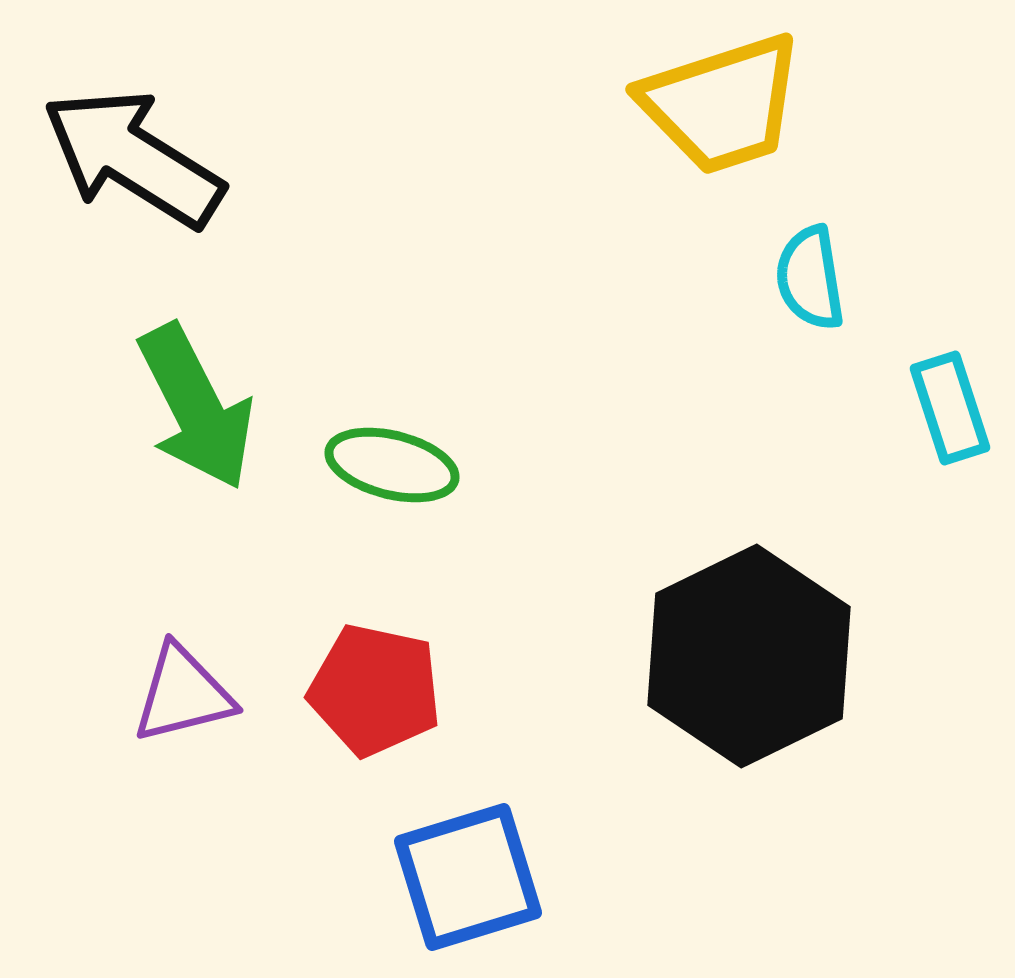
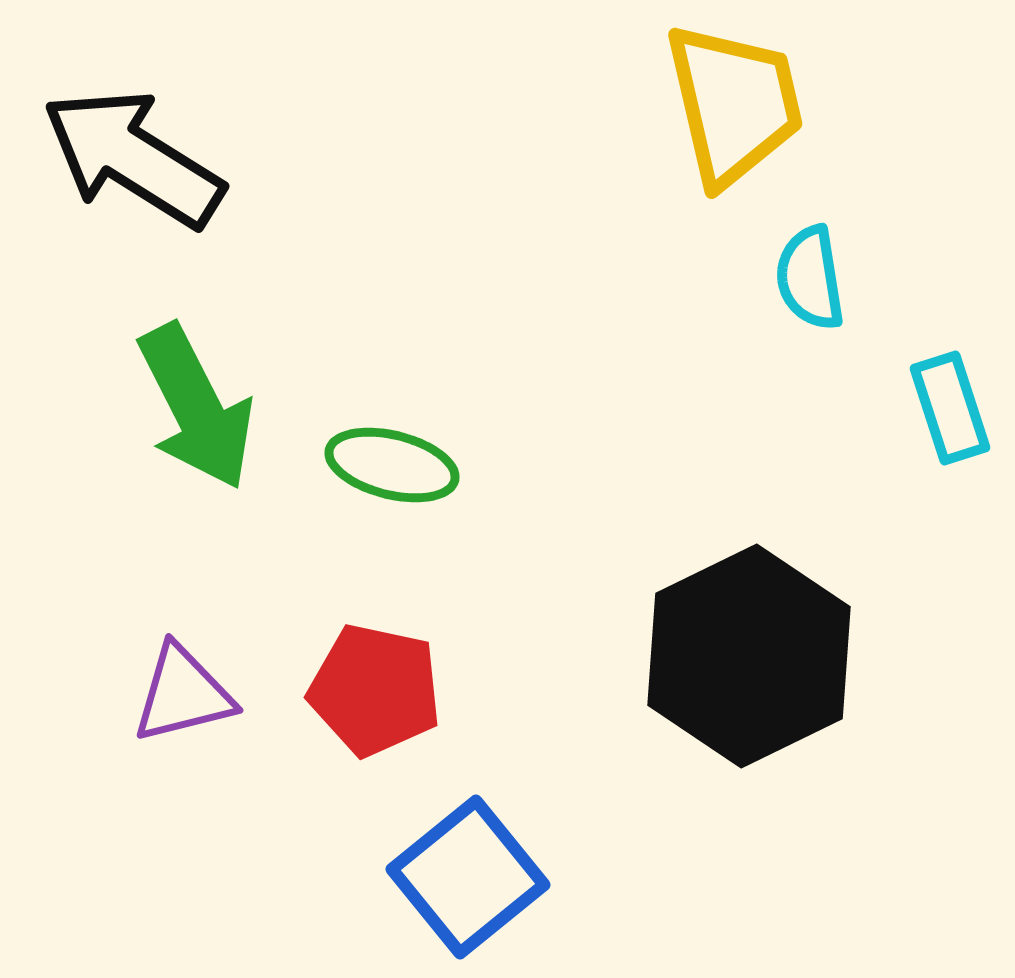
yellow trapezoid: moved 12 px right; rotated 85 degrees counterclockwise
blue square: rotated 22 degrees counterclockwise
